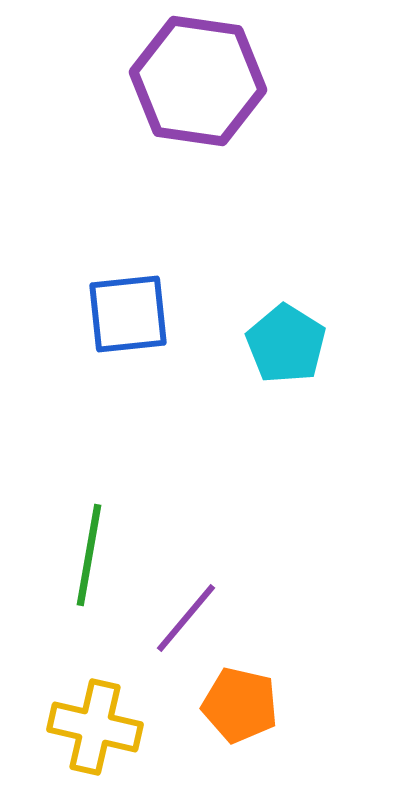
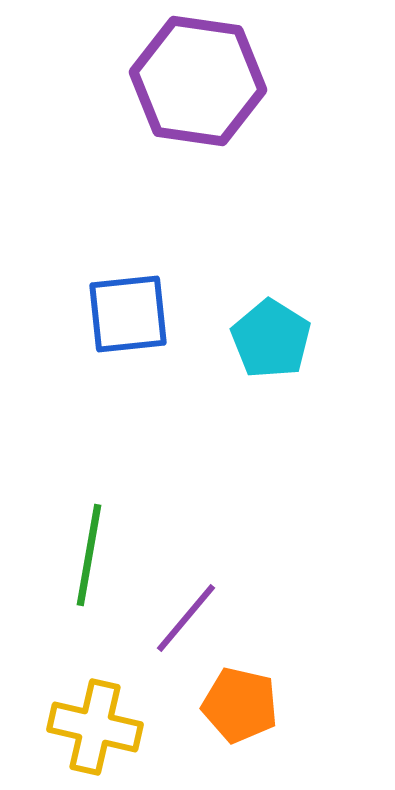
cyan pentagon: moved 15 px left, 5 px up
